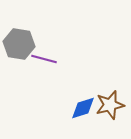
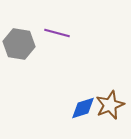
purple line: moved 13 px right, 26 px up
brown star: rotated 8 degrees counterclockwise
